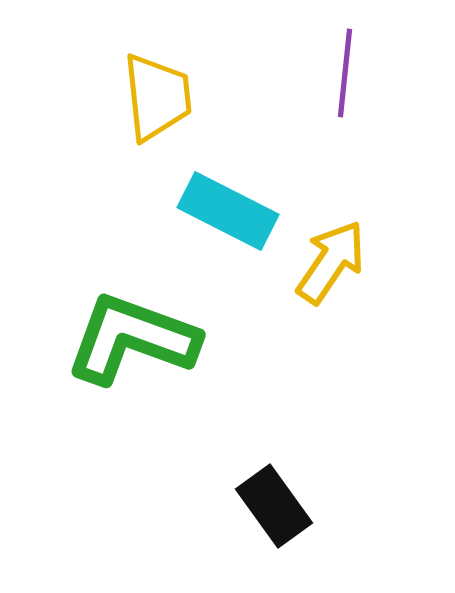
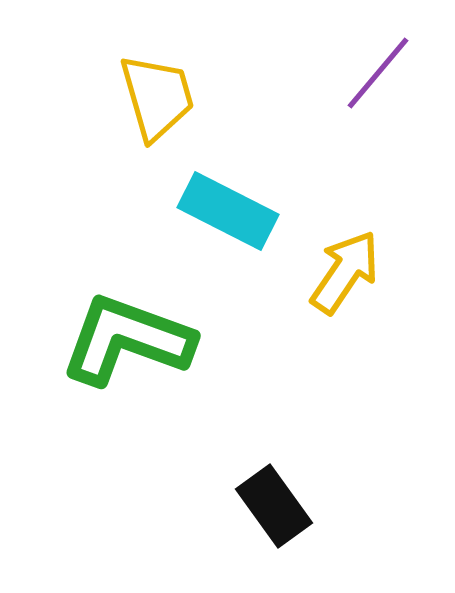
purple line: moved 33 px right; rotated 34 degrees clockwise
yellow trapezoid: rotated 10 degrees counterclockwise
yellow arrow: moved 14 px right, 10 px down
green L-shape: moved 5 px left, 1 px down
